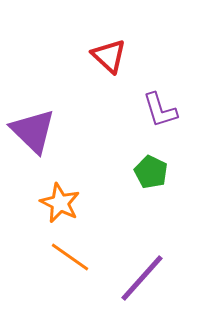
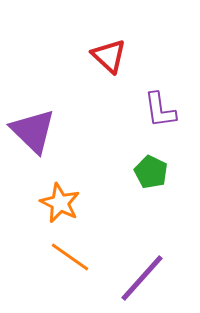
purple L-shape: rotated 9 degrees clockwise
